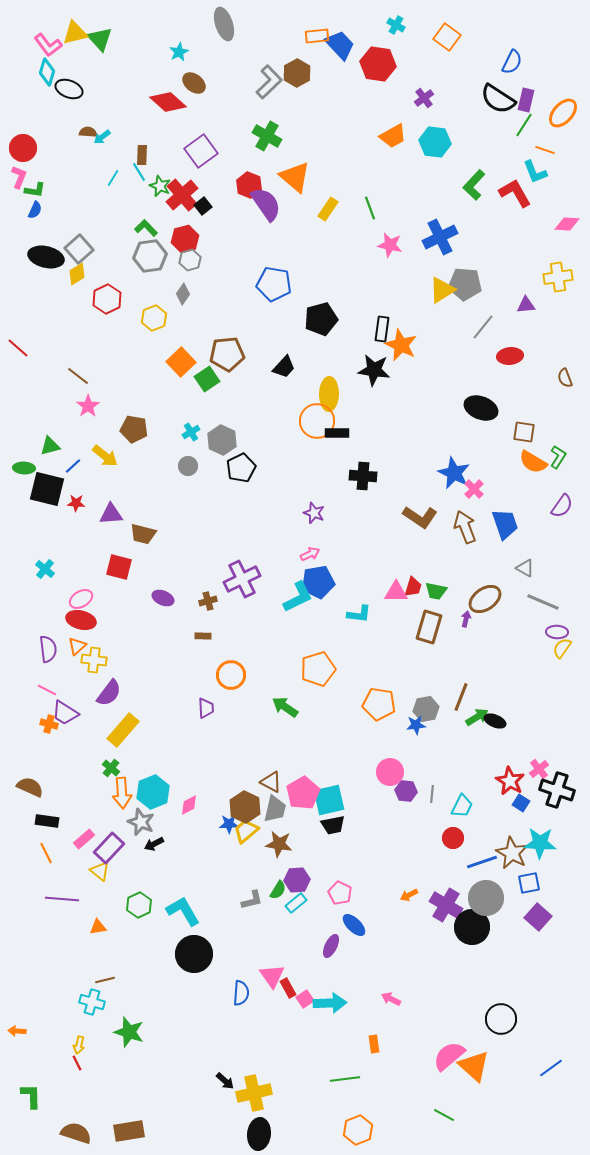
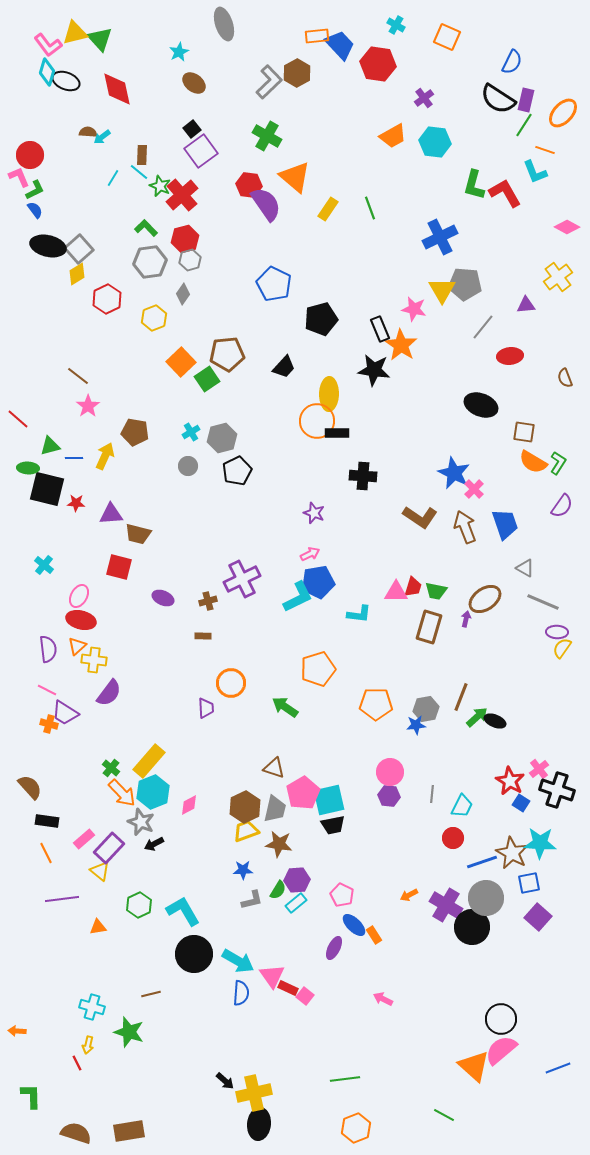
orange square at (447, 37): rotated 12 degrees counterclockwise
black ellipse at (69, 89): moved 3 px left, 8 px up
red diamond at (168, 102): moved 51 px left, 13 px up; rotated 36 degrees clockwise
red circle at (23, 148): moved 7 px right, 7 px down
cyan line at (139, 172): rotated 18 degrees counterclockwise
pink L-shape at (19, 177): rotated 45 degrees counterclockwise
red hexagon at (249, 185): rotated 15 degrees counterclockwise
green L-shape at (474, 185): rotated 28 degrees counterclockwise
green L-shape at (35, 190): rotated 35 degrees counterclockwise
red L-shape at (515, 193): moved 10 px left
black square at (203, 206): moved 11 px left, 77 px up
blue semicircle at (35, 210): rotated 60 degrees counterclockwise
pink diamond at (567, 224): moved 3 px down; rotated 25 degrees clockwise
pink star at (390, 245): moved 24 px right, 64 px down
gray hexagon at (150, 256): moved 6 px down
black ellipse at (46, 257): moved 2 px right, 11 px up
yellow cross at (558, 277): rotated 28 degrees counterclockwise
blue pentagon at (274, 284): rotated 16 degrees clockwise
yellow triangle at (442, 290): rotated 28 degrees counterclockwise
black rectangle at (382, 329): moved 2 px left; rotated 30 degrees counterclockwise
orange star at (401, 345): rotated 8 degrees clockwise
red line at (18, 348): moved 71 px down
black ellipse at (481, 408): moved 3 px up
brown pentagon at (134, 429): moved 1 px right, 3 px down
gray hexagon at (222, 440): moved 2 px up; rotated 20 degrees clockwise
yellow arrow at (105, 456): rotated 104 degrees counterclockwise
green L-shape at (558, 457): moved 6 px down
blue line at (73, 466): moved 1 px right, 8 px up; rotated 42 degrees clockwise
green ellipse at (24, 468): moved 4 px right
black pentagon at (241, 468): moved 4 px left, 3 px down
brown trapezoid at (143, 534): moved 5 px left
cyan cross at (45, 569): moved 1 px left, 4 px up
pink ellipse at (81, 599): moved 2 px left, 3 px up; rotated 30 degrees counterclockwise
orange circle at (231, 675): moved 8 px down
orange pentagon at (379, 704): moved 3 px left; rotated 8 degrees counterclockwise
green arrow at (477, 717): rotated 10 degrees counterclockwise
yellow rectangle at (123, 730): moved 26 px right, 31 px down
brown triangle at (271, 782): moved 3 px right, 14 px up; rotated 10 degrees counterclockwise
brown semicircle at (30, 787): rotated 24 degrees clockwise
purple hexagon at (406, 791): moved 17 px left, 5 px down
orange arrow at (122, 793): rotated 40 degrees counterclockwise
brown hexagon at (245, 807): rotated 8 degrees clockwise
blue star at (229, 824): moved 14 px right, 46 px down
yellow trapezoid at (246, 831): rotated 20 degrees clockwise
pink pentagon at (340, 893): moved 2 px right, 2 px down
purple line at (62, 899): rotated 12 degrees counterclockwise
purple ellipse at (331, 946): moved 3 px right, 2 px down
brown line at (105, 980): moved 46 px right, 14 px down
red rectangle at (288, 988): rotated 36 degrees counterclockwise
pink square at (305, 999): moved 3 px up; rotated 18 degrees counterclockwise
pink arrow at (391, 999): moved 8 px left
cyan cross at (92, 1002): moved 5 px down
cyan arrow at (330, 1003): moved 92 px left, 42 px up; rotated 32 degrees clockwise
orange rectangle at (374, 1044): moved 109 px up; rotated 24 degrees counterclockwise
yellow arrow at (79, 1045): moved 9 px right
pink semicircle at (449, 1056): moved 52 px right, 6 px up
blue line at (551, 1068): moved 7 px right; rotated 15 degrees clockwise
orange hexagon at (358, 1130): moved 2 px left, 2 px up
black ellipse at (259, 1134): moved 10 px up
